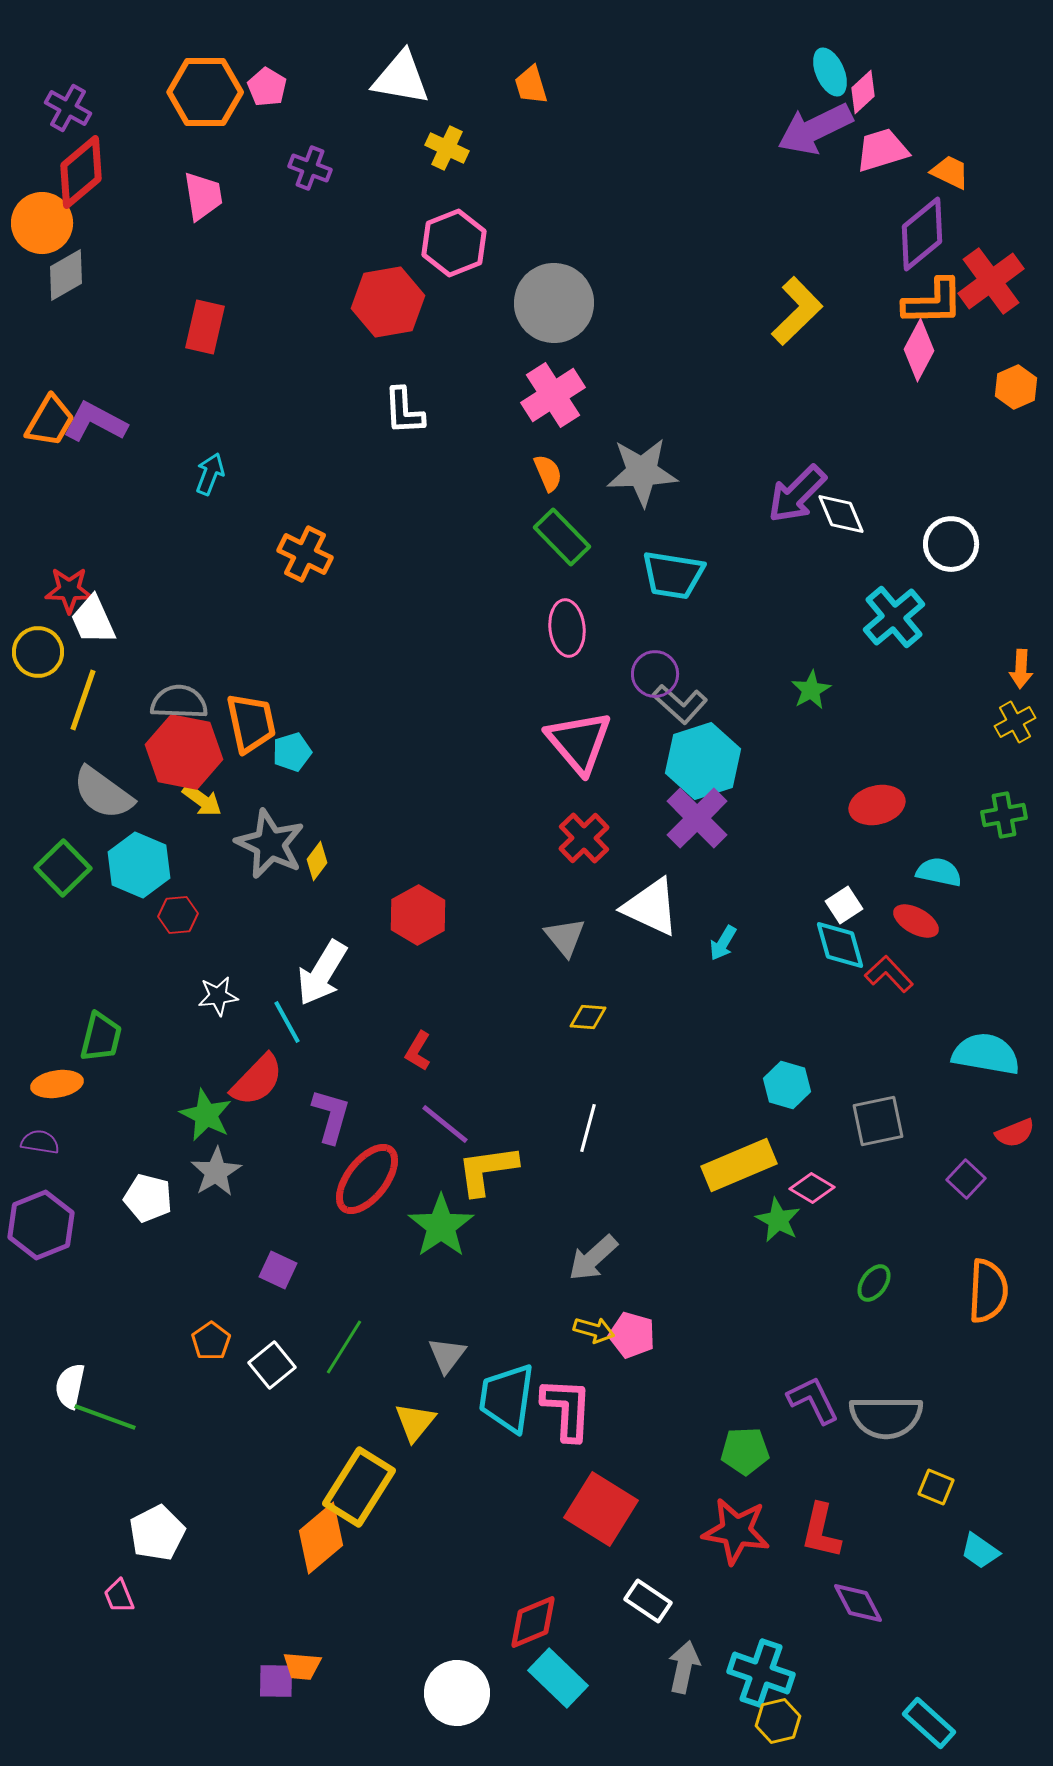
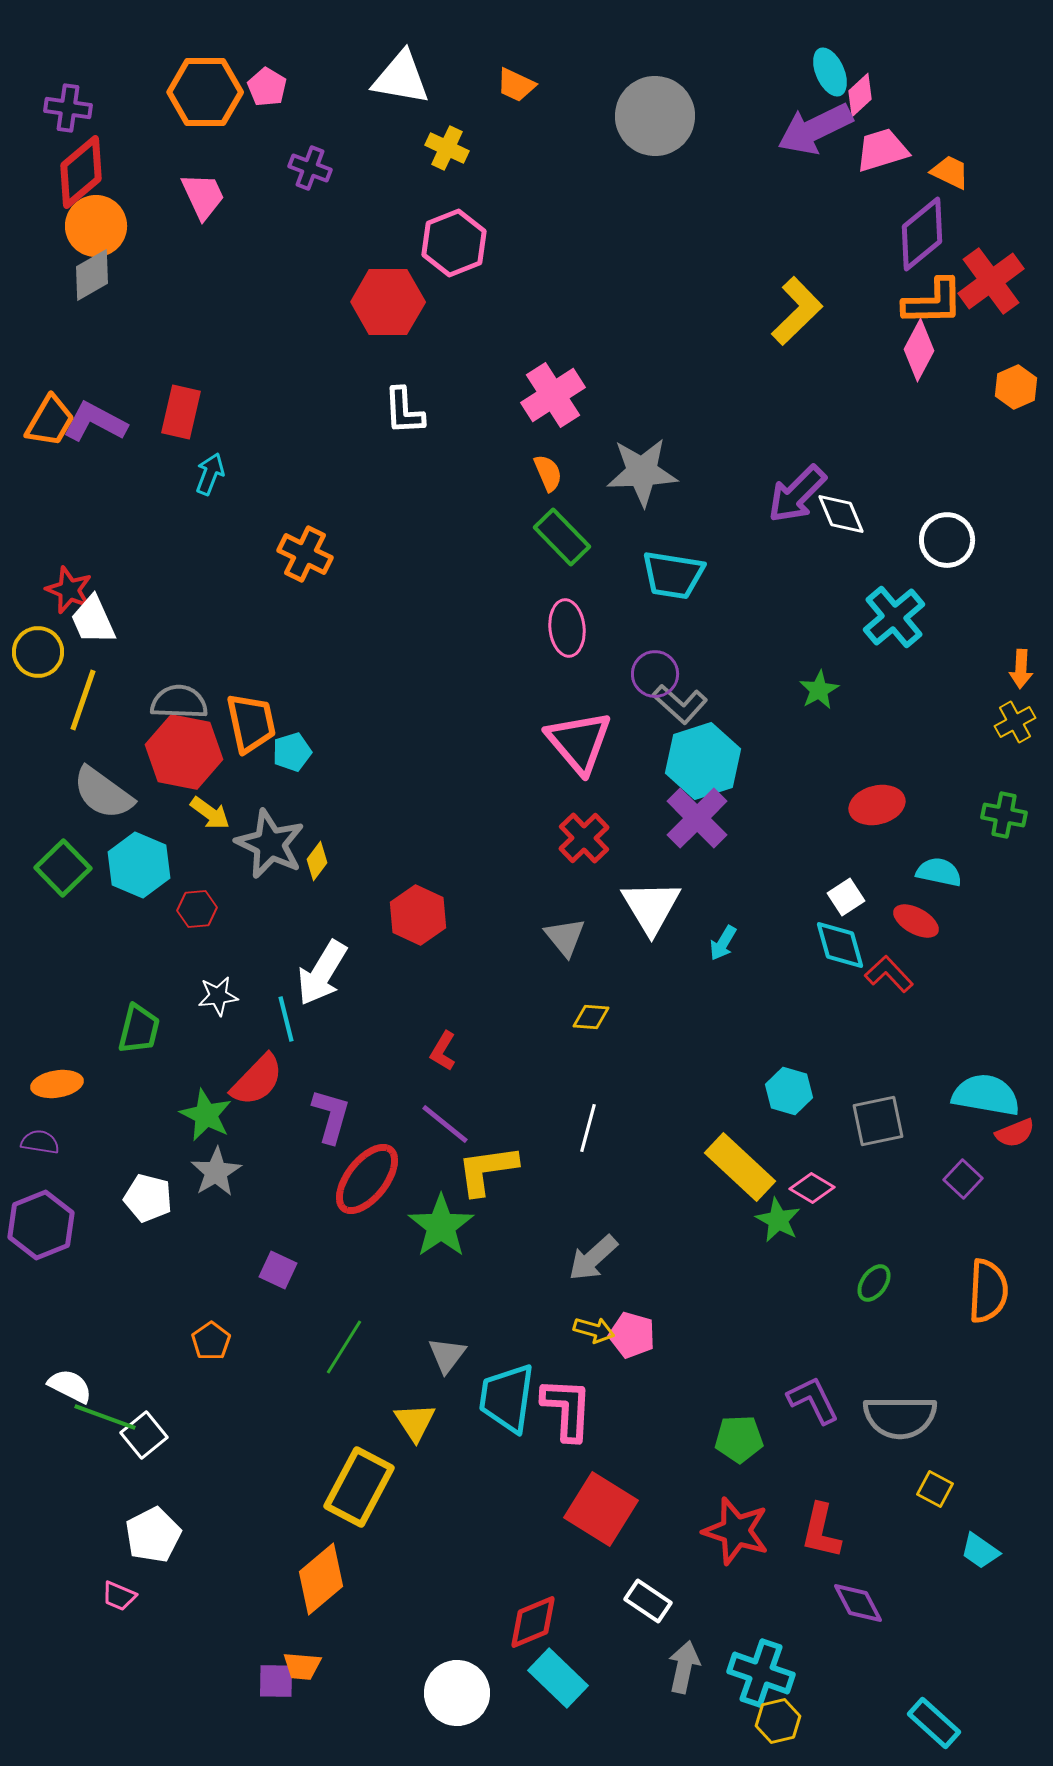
orange trapezoid at (531, 85): moved 15 px left; rotated 48 degrees counterclockwise
pink diamond at (863, 92): moved 3 px left, 3 px down
purple cross at (68, 108): rotated 21 degrees counterclockwise
pink trapezoid at (203, 196): rotated 16 degrees counterclockwise
orange circle at (42, 223): moved 54 px right, 3 px down
gray diamond at (66, 275): moved 26 px right
red hexagon at (388, 302): rotated 10 degrees clockwise
gray circle at (554, 303): moved 101 px right, 187 px up
red rectangle at (205, 327): moved 24 px left, 85 px down
white circle at (951, 544): moved 4 px left, 4 px up
red star at (69, 590): rotated 21 degrees clockwise
green star at (811, 690): moved 8 px right
yellow arrow at (202, 800): moved 8 px right, 13 px down
green cross at (1004, 815): rotated 21 degrees clockwise
white square at (844, 905): moved 2 px right, 8 px up
white triangle at (651, 907): rotated 34 degrees clockwise
red hexagon at (178, 915): moved 19 px right, 6 px up
red hexagon at (418, 915): rotated 6 degrees counterclockwise
yellow diamond at (588, 1017): moved 3 px right
cyan line at (287, 1022): moved 1 px left, 3 px up; rotated 15 degrees clockwise
green trapezoid at (101, 1037): moved 38 px right, 8 px up
red L-shape at (418, 1051): moved 25 px right
cyan semicircle at (986, 1054): moved 41 px down
cyan hexagon at (787, 1085): moved 2 px right, 6 px down
yellow rectangle at (739, 1165): moved 1 px right, 2 px down; rotated 66 degrees clockwise
purple square at (966, 1179): moved 3 px left
white square at (272, 1365): moved 128 px left, 70 px down
white semicircle at (70, 1386): rotated 105 degrees clockwise
gray semicircle at (886, 1417): moved 14 px right
yellow triangle at (415, 1422): rotated 12 degrees counterclockwise
green pentagon at (745, 1451): moved 6 px left, 12 px up
yellow rectangle at (359, 1487): rotated 4 degrees counterclockwise
yellow square at (936, 1487): moved 1 px left, 2 px down; rotated 6 degrees clockwise
red star at (736, 1531): rotated 8 degrees clockwise
white pentagon at (157, 1533): moved 4 px left, 2 px down
orange diamond at (321, 1538): moved 41 px down
pink trapezoid at (119, 1596): rotated 45 degrees counterclockwise
cyan rectangle at (929, 1723): moved 5 px right
